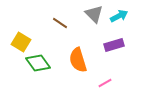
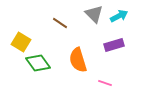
pink line: rotated 48 degrees clockwise
